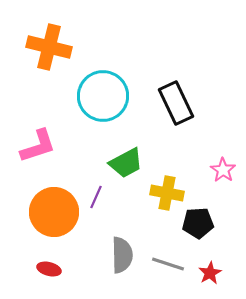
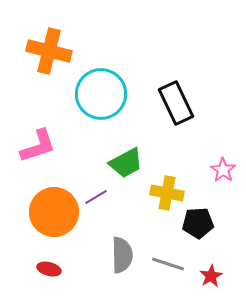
orange cross: moved 4 px down
cyan circle: moved 2 px left, 2 px up
purple line: rotated 35 degrees clockwise
red star: moved 1 px right, 3 px down
